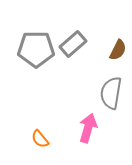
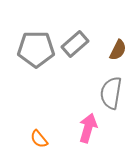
gray rectangle: moved 2 px right
orange semicircle: moved 1 px left
